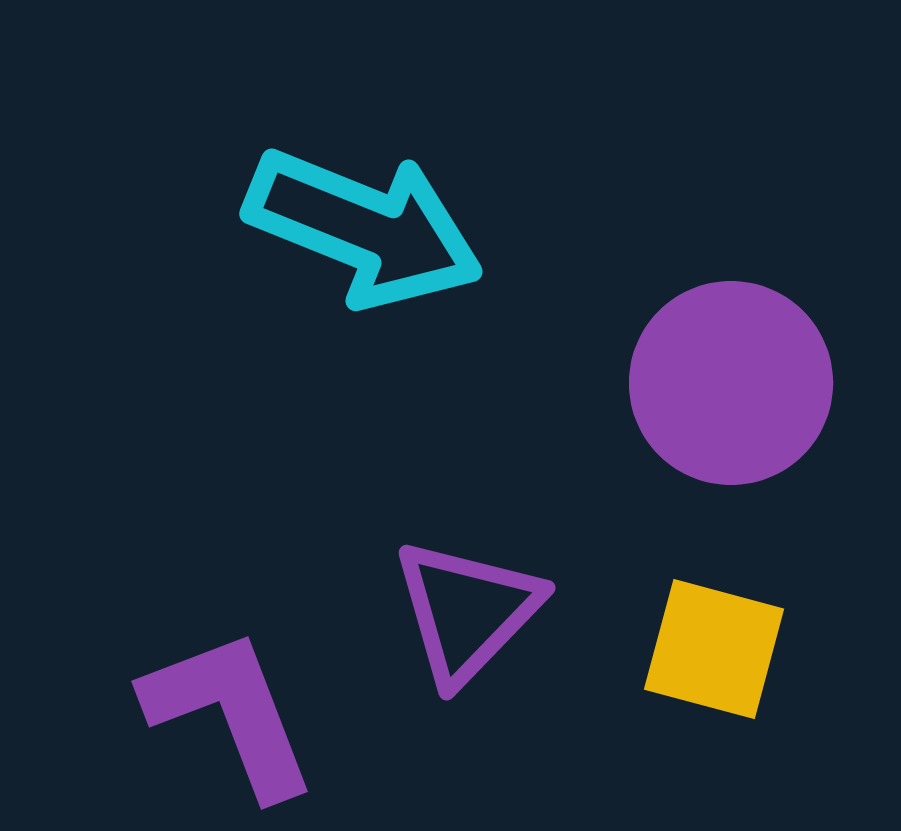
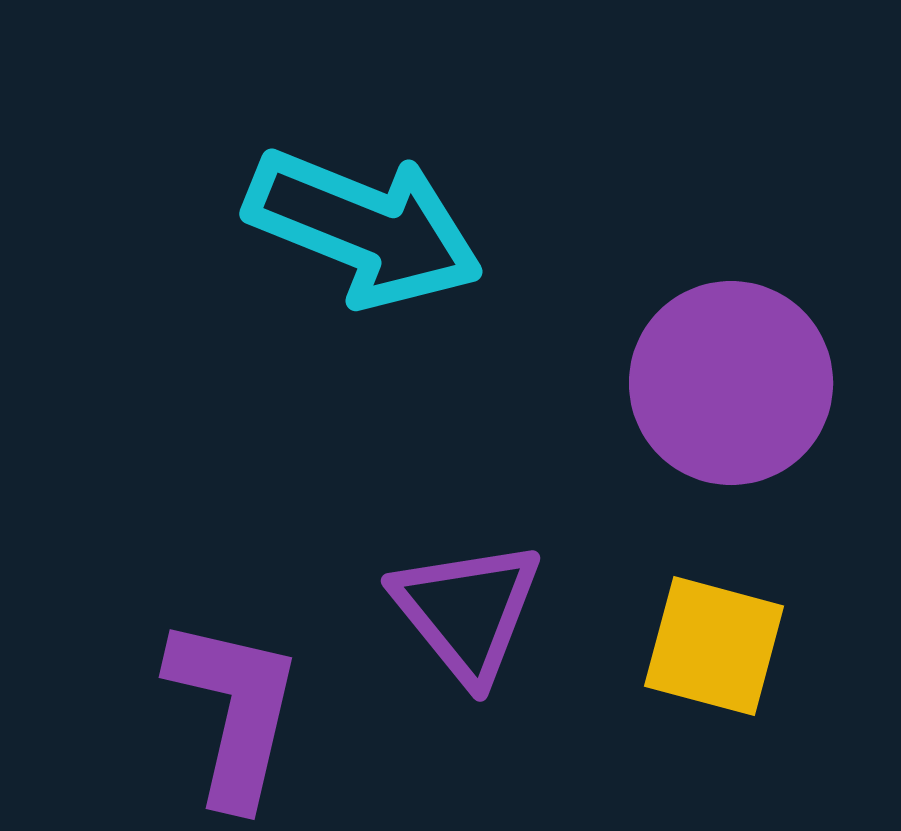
purple triangle: rotated 23 degrees counterclockwise
yellow square: moved 3 px up
purple L-shape: moved 4 px right, 2 px up; rotated 34 degrees clockwise
